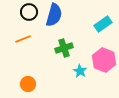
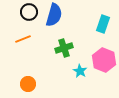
cyan rectangle: rotated 36 degrees counterclockwise
